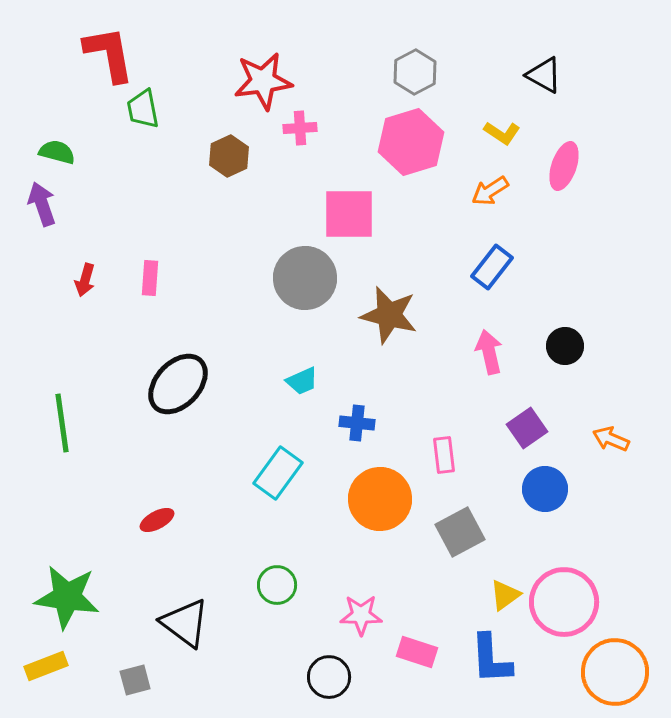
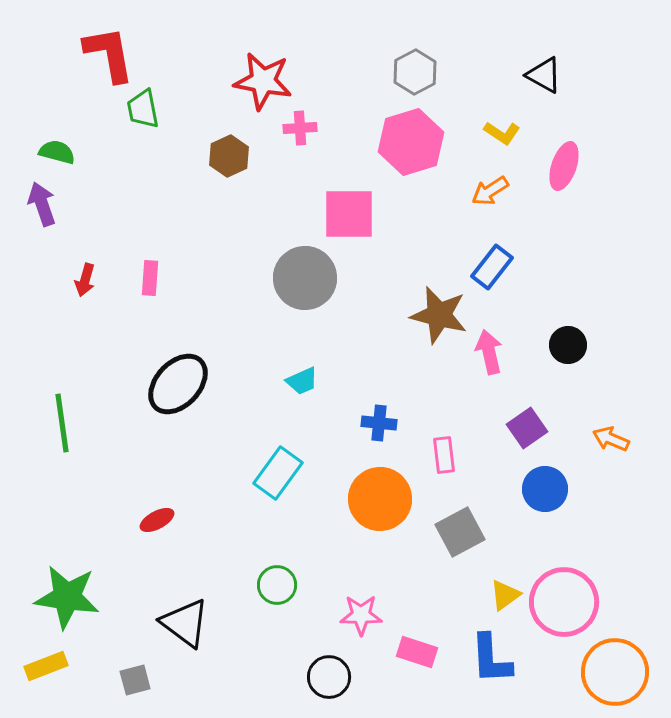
red star at (263, 81): rotated 18 degrees clockwise
brown star at (389, 315): moved 50 px right
black circle at (565, 346): moved 3 px right, 1 px up
blue cross at (357, 423): moved 22 px right
